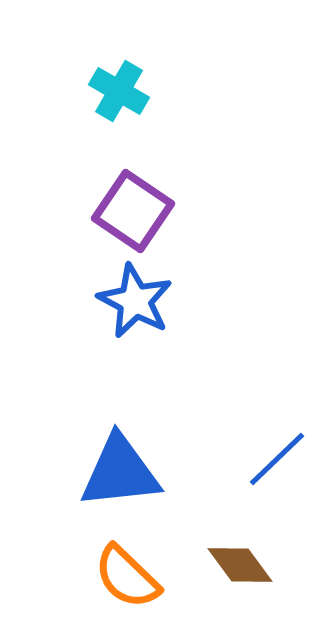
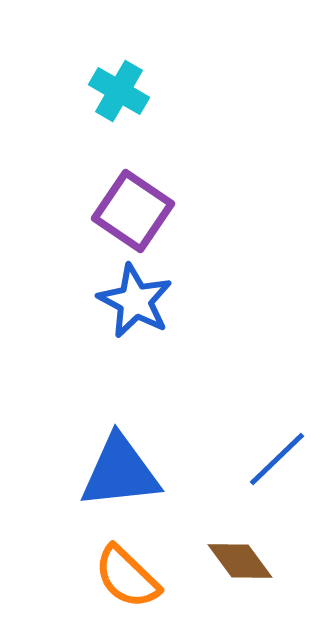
brown diamond: moved 4 px up
